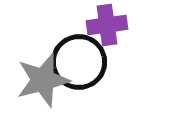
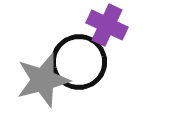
purple cross: rotated 33 degrees clockwise
